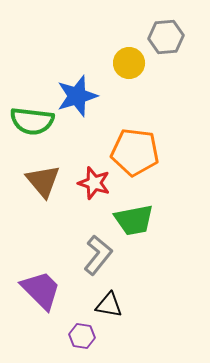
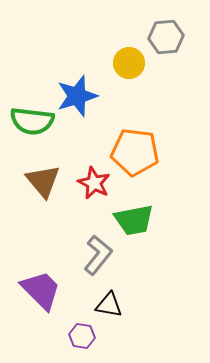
red star: rotated 8 degrees clockwise
